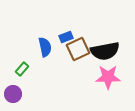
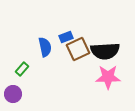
black semicircle: rotated 8 degrees clockwise
